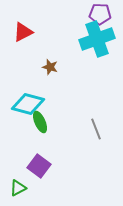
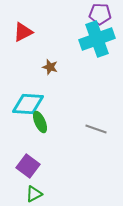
cyan diamond: rotated 12 degrees counterclockwise
gray line: rotated 50 degrees counterclockwise
purple square: moved 11 px left
green triangle: moved 16 px right, 6 px down
